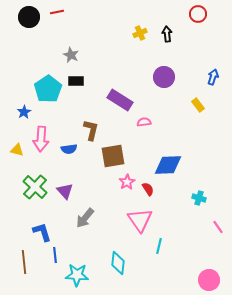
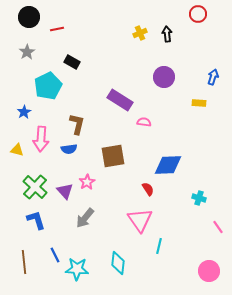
red line: moved 17 px down
gray star: moved 44 px left, 3 px up; rotated 14 degrees clockwise
black rectangle: moved 4 px left, 19 px up; rotated 28 degrees clockwise
cyan pentagon: moved 3 px up; rotated 8 degrees clockwise
yellow rectangle: moved 1 px right, 2 px up; rotated 48 degrees counterclockwise
pink semicircle: rotated 16 degrees clockwise
brown L-shape: moved 14 px left, 6 px up
pink star: moved 40 px left
blue L-shape: moved 6 px left, 12 px up
blue line: rotated 21 degrees counterclockwise
cyan star: moved 6 px up
pink circle: moved 9 px up
